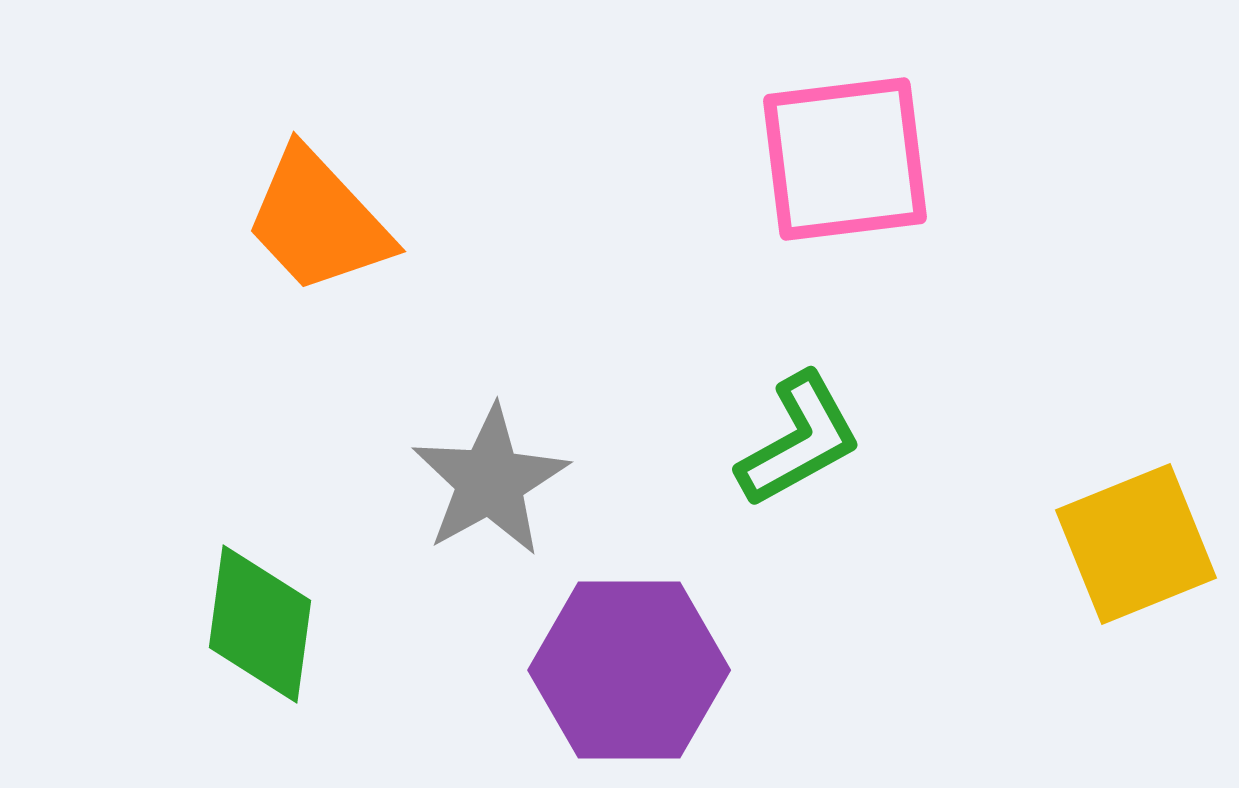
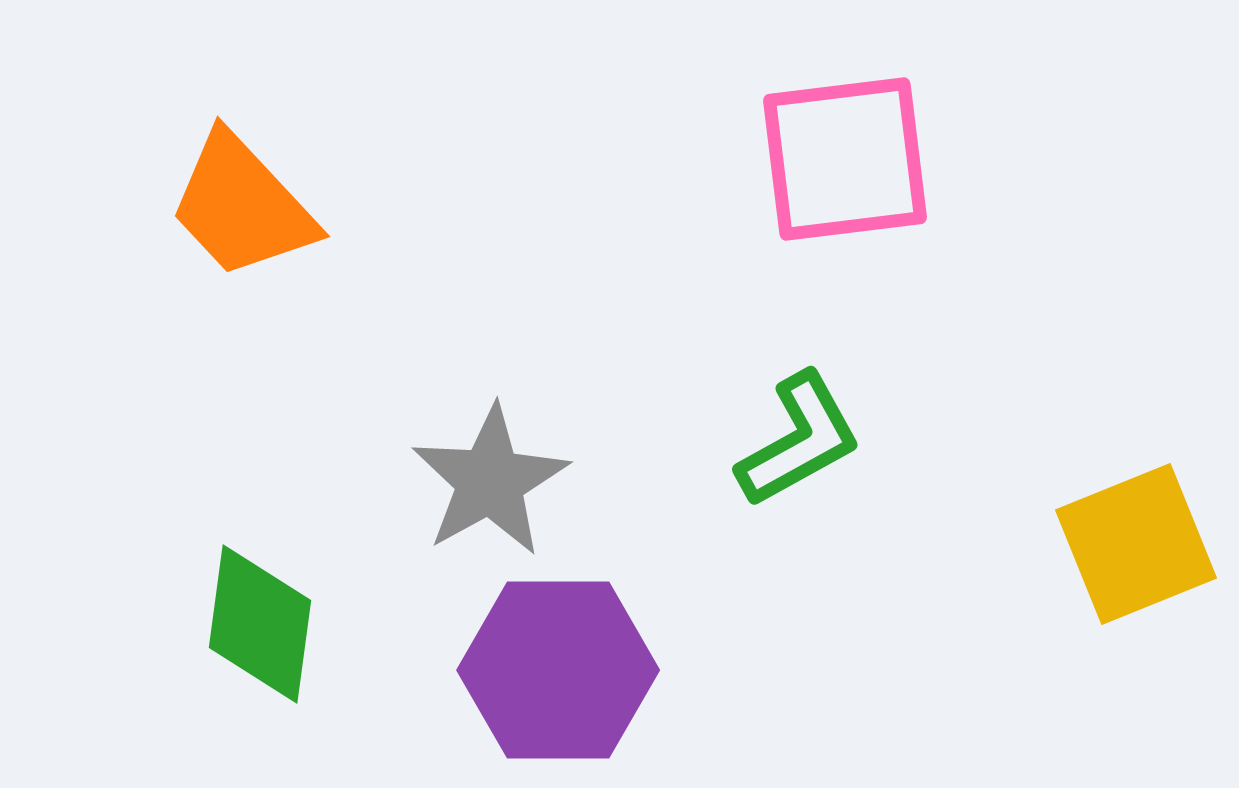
orange trapezoid: moved 76 px left, 15 px up
purple hexagon: moved 71 px left
